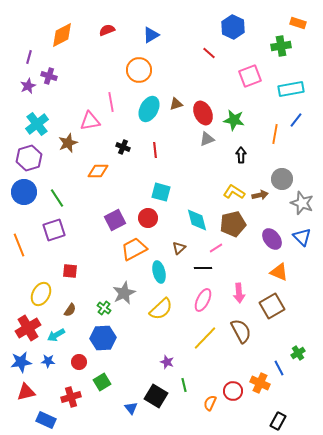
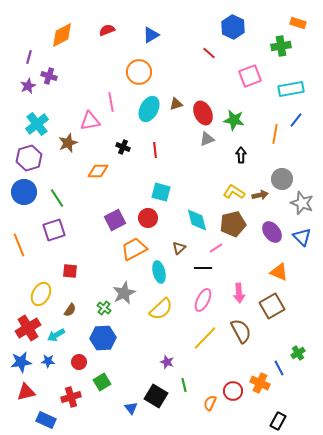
orange circle at (139, 70): moved 2 px down
purple ellipse at (272, 239): moved 7 px up
